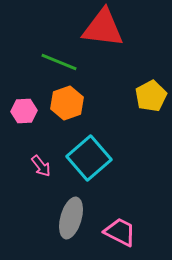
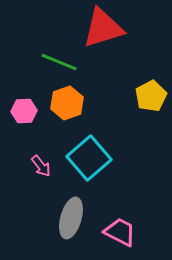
red triangle: rotated 24 degrees counterclockwise
